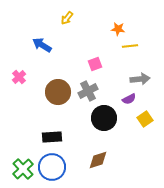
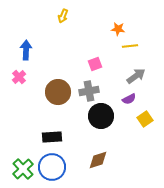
yellow arrow: moved 4 px left, 2 px up; rotated 16 degrees counterclockwise
blue arrow: moved 16 px left, 5 px down; rotated 60 degrees clockwise
gray arrow: moved 4 px left, 3 px up; rotated 30 degrees counterclockwise
gray cross: moved 1 px right; rotated 18 degrees clockwise
black circle: moved 3 px left, 2 px up
